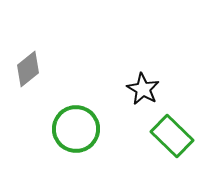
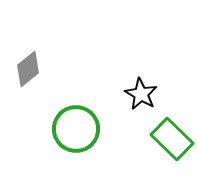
black star: moved 2 px left, 5 px down
green rectangle: moved 3 px down
